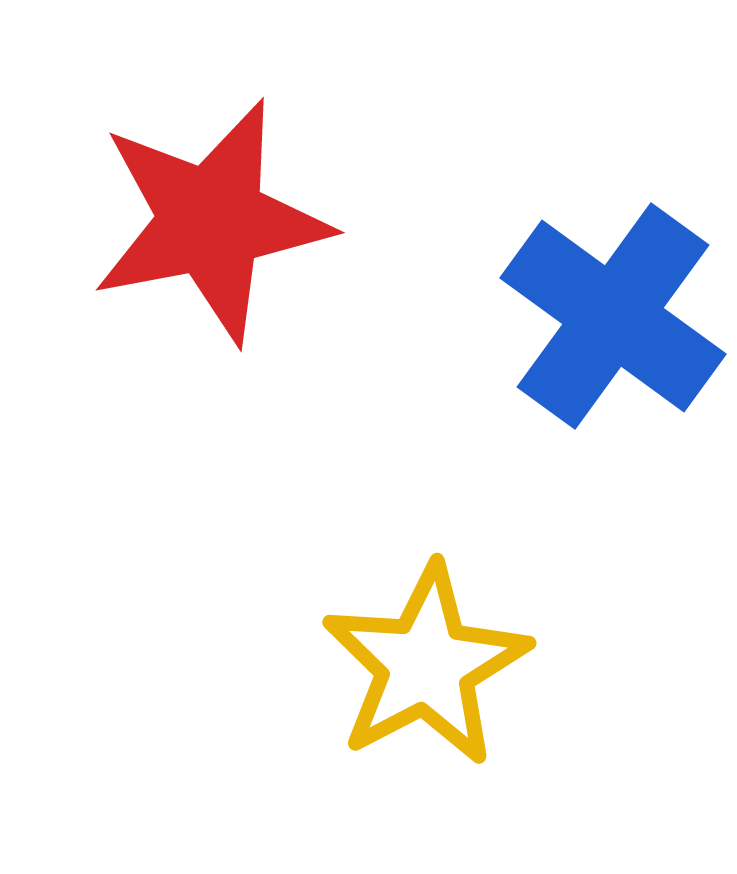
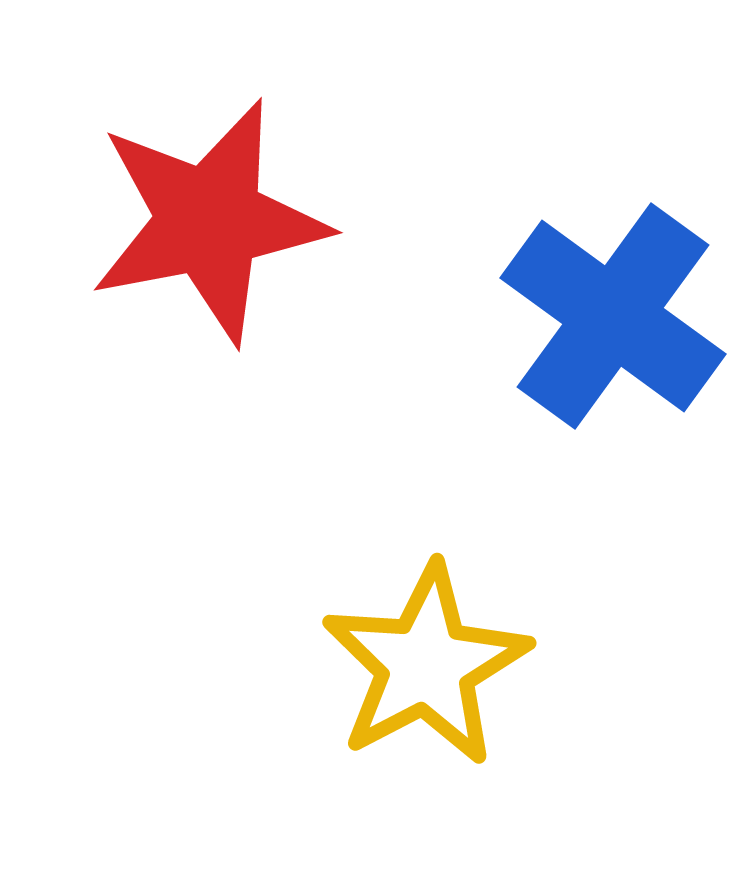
red star: moved 2 px left
